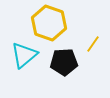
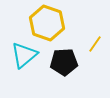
yellow hexagon: moved 2 px left
yellow line: moved 2 px right
